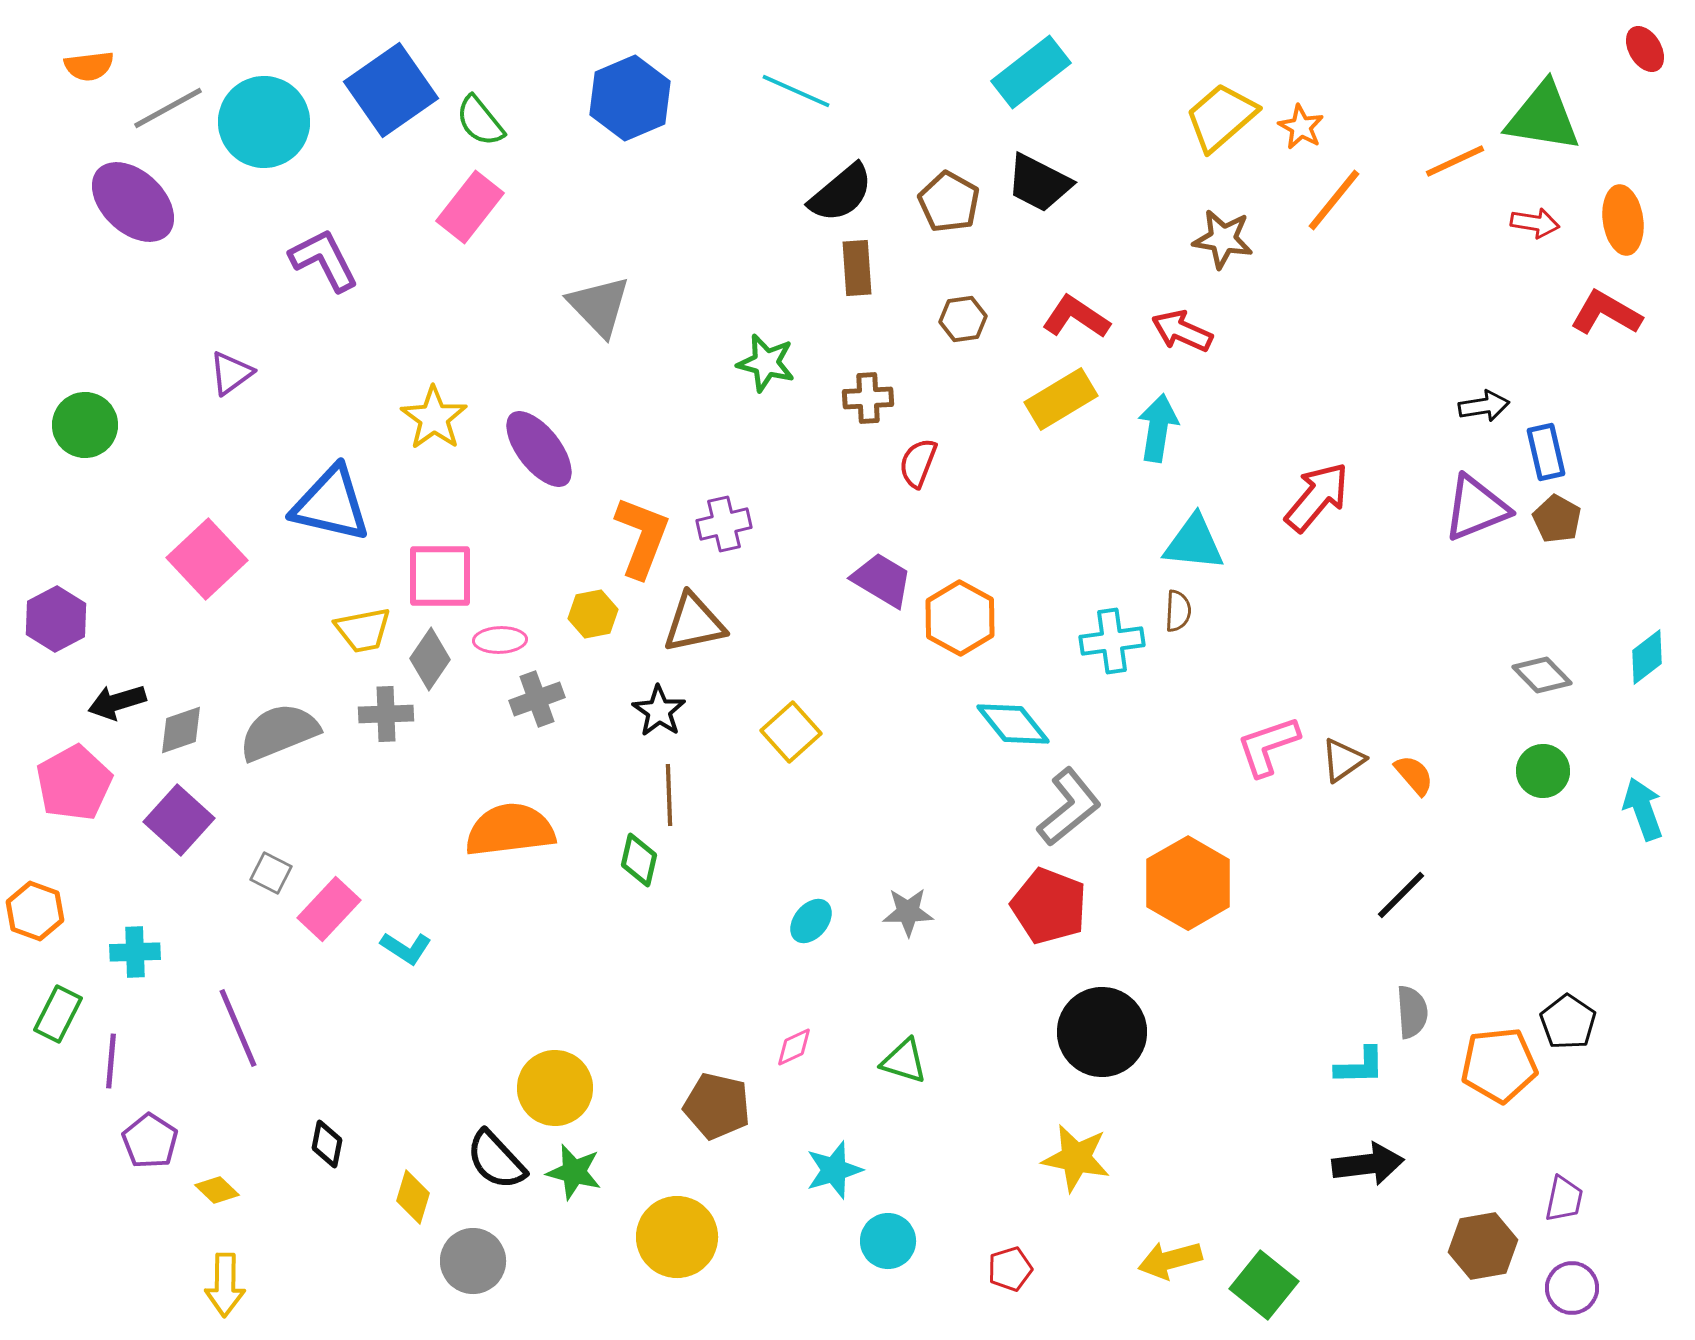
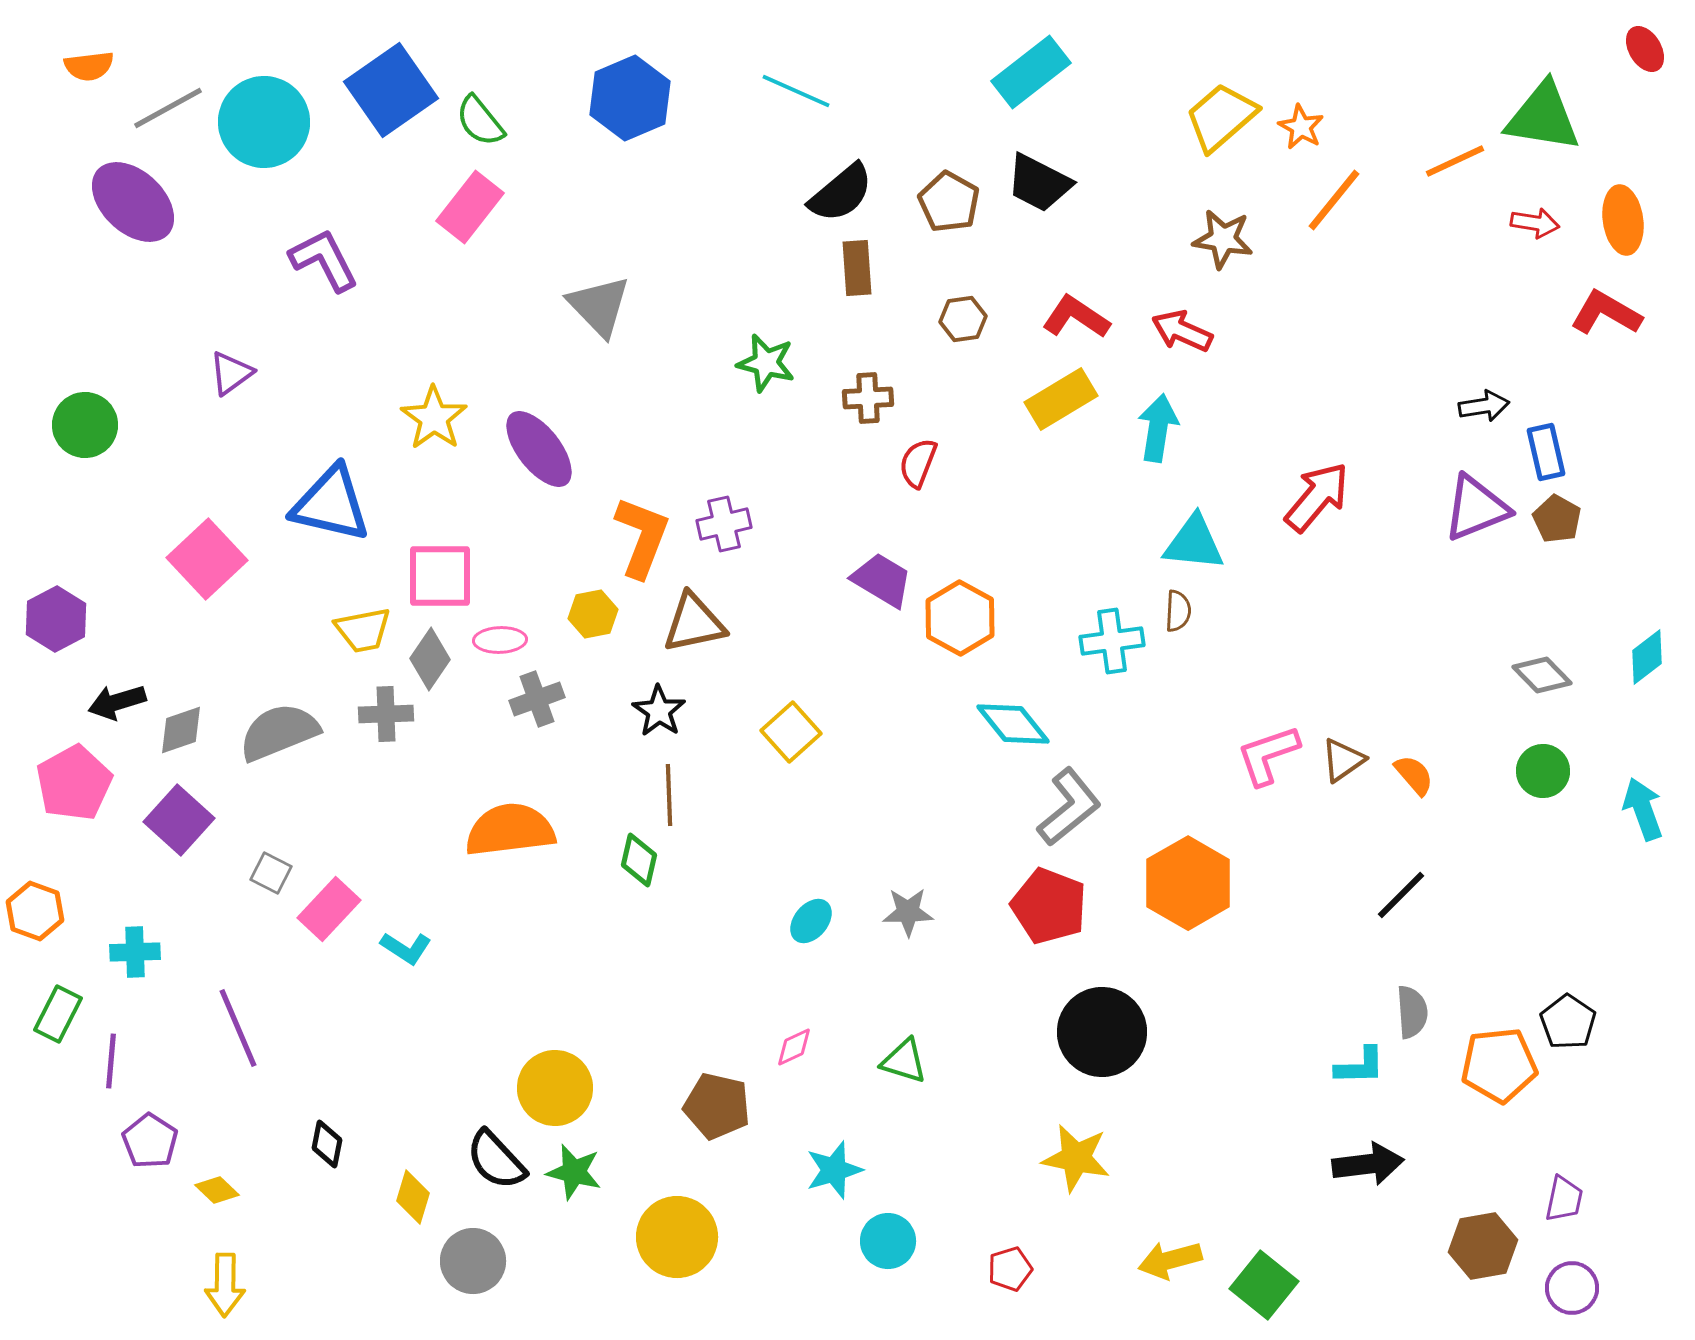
pink L-shape at (1268, 746): moved 9 px down
